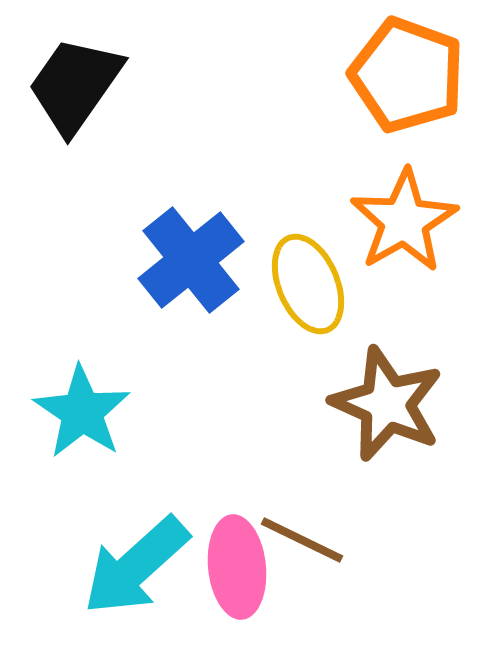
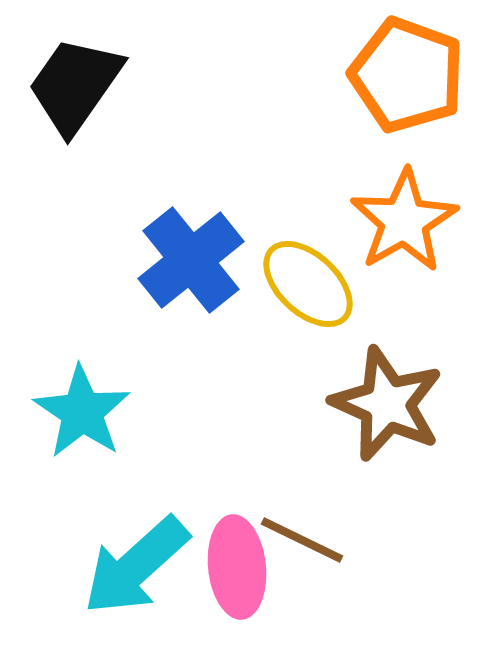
yellow ellipse: rotated 24 degrees counterclockwise
